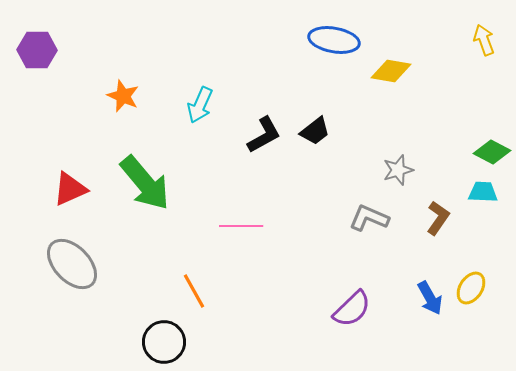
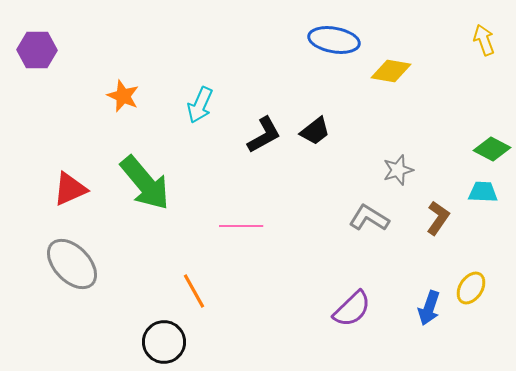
green diamond: moved 3 px up
gray L-shape: rotated 9 degrees clockwise
blue arrow: moved 1 px left, 10 px down; rotated 48 degrees clockwise
